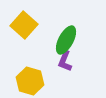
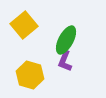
yellow square: rotated 8 degrees clockwise
yellow hexagon: moved 6 px up
